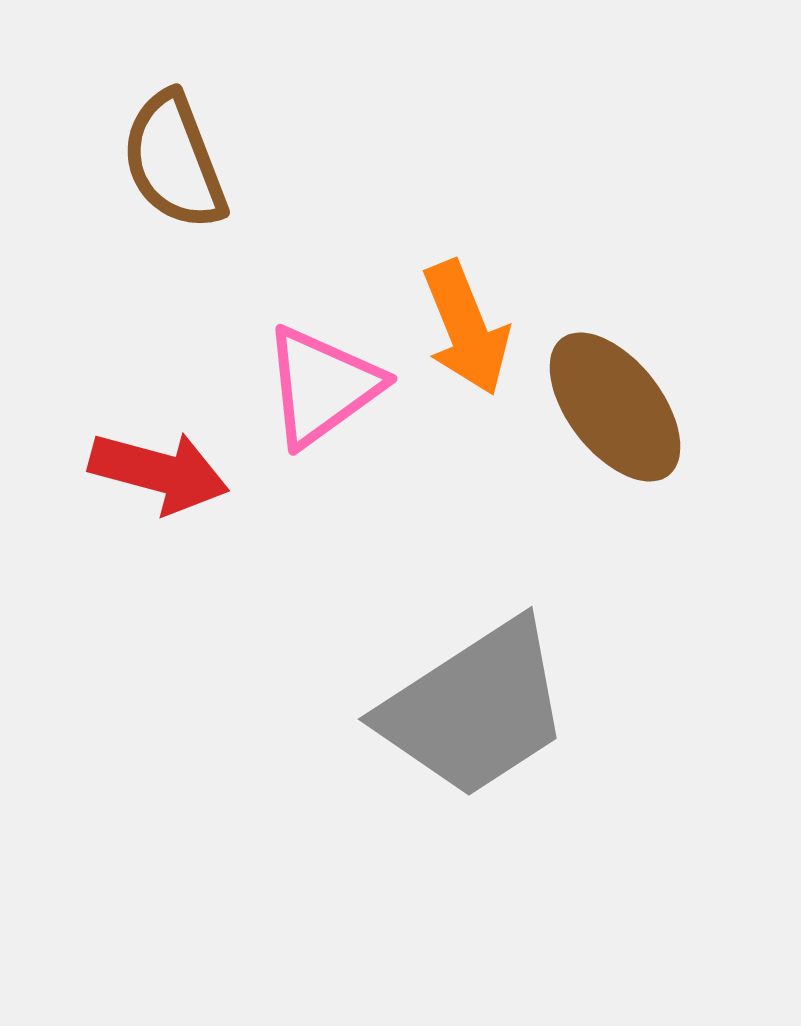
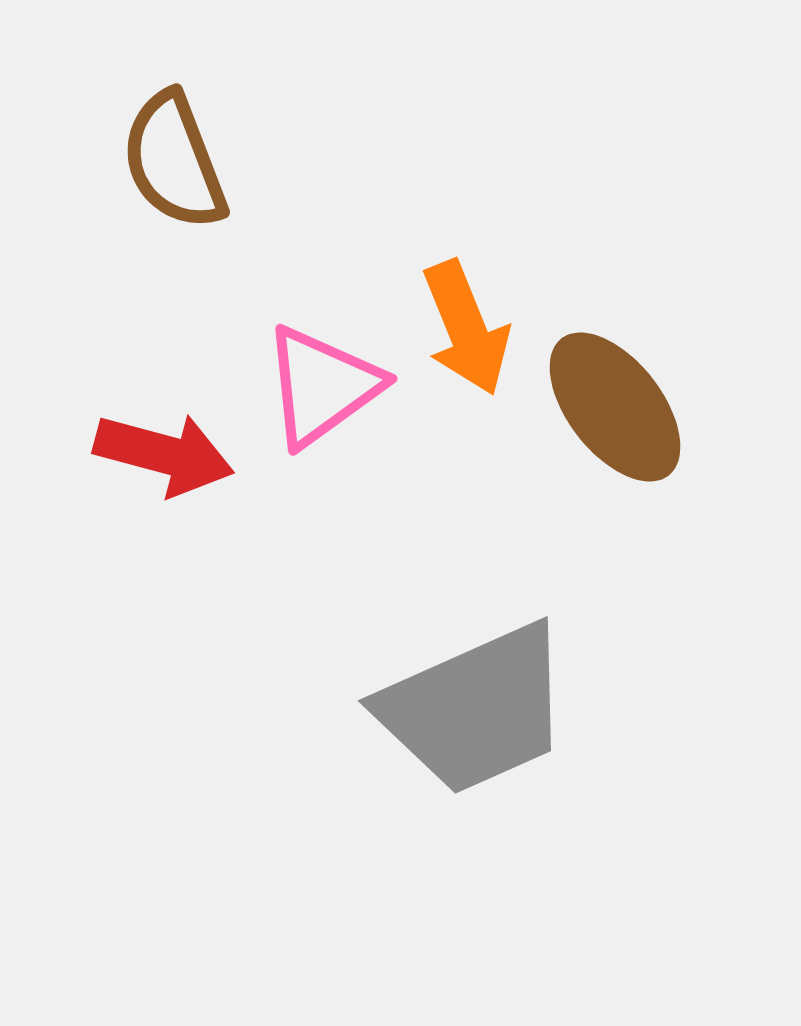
red arrow: moved 5 px right, 18 px up
gray trapezoid: rotated 9 degrees clockwise
